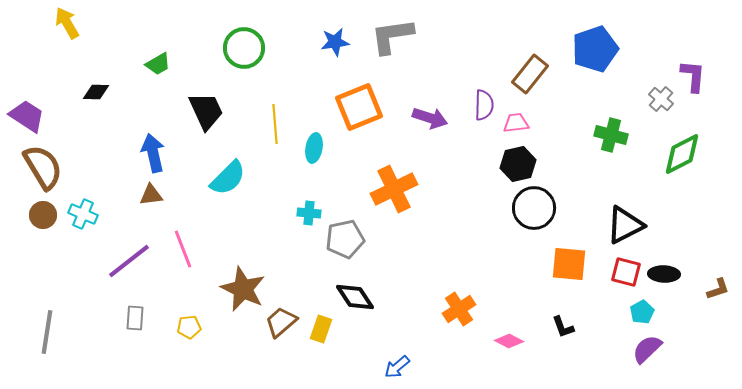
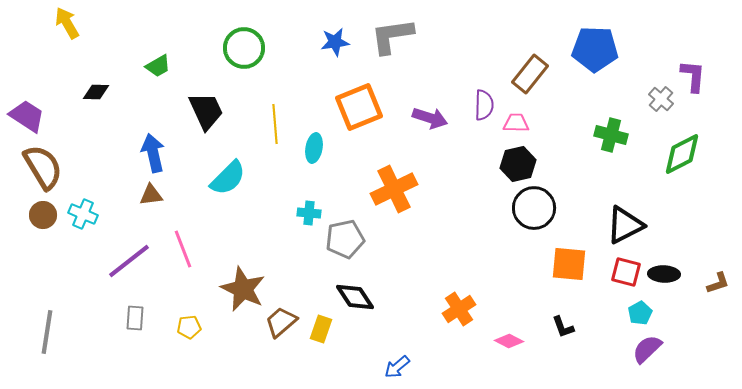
blue pentagon at (595, 49): rotated 21 degrees clockwise
green trapezoid at (158, 64): moved 2 px down
pink trapezoid at (516, 123): rotated 8 degrees clockwise
brown L-shape at (718, 289): moved 6 px up
cyan pentagon at (642, 312): moved 2 px left, 1 px down
